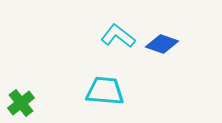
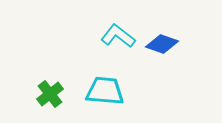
green cross: moved 29 px right, 9 px up
